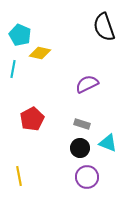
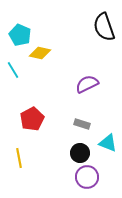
cyan line: moved 1 px down; rotated 42 degrees counterclockwise
black circle: moved 5 px down
yellow line: moved 18 px up
